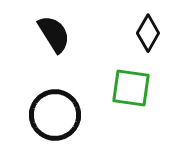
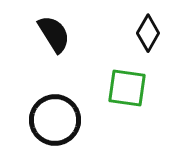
green square: moved 4 px left
black circle: moved 5 px down
